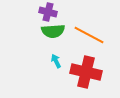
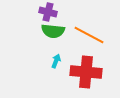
green semicircle: rotated 10 degrees clockwise
cyan arrow: rotated 48 degrees clockwise
red cross: rotated 8 degrees counterclockwise
